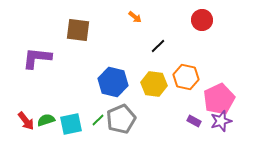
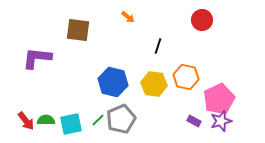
orange arrow: moved 7 px left
black line: rotated 28 degrees counterclockwise
green semicircle: rotated 18 degrees clockwise
